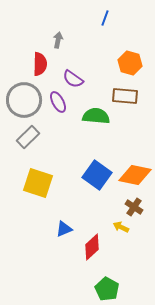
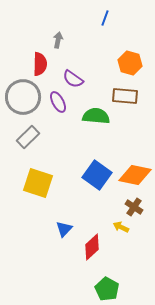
gray circle: moved 1 px left, 3 px up
blue triangle: rotated 24 degrees counterclockwise
